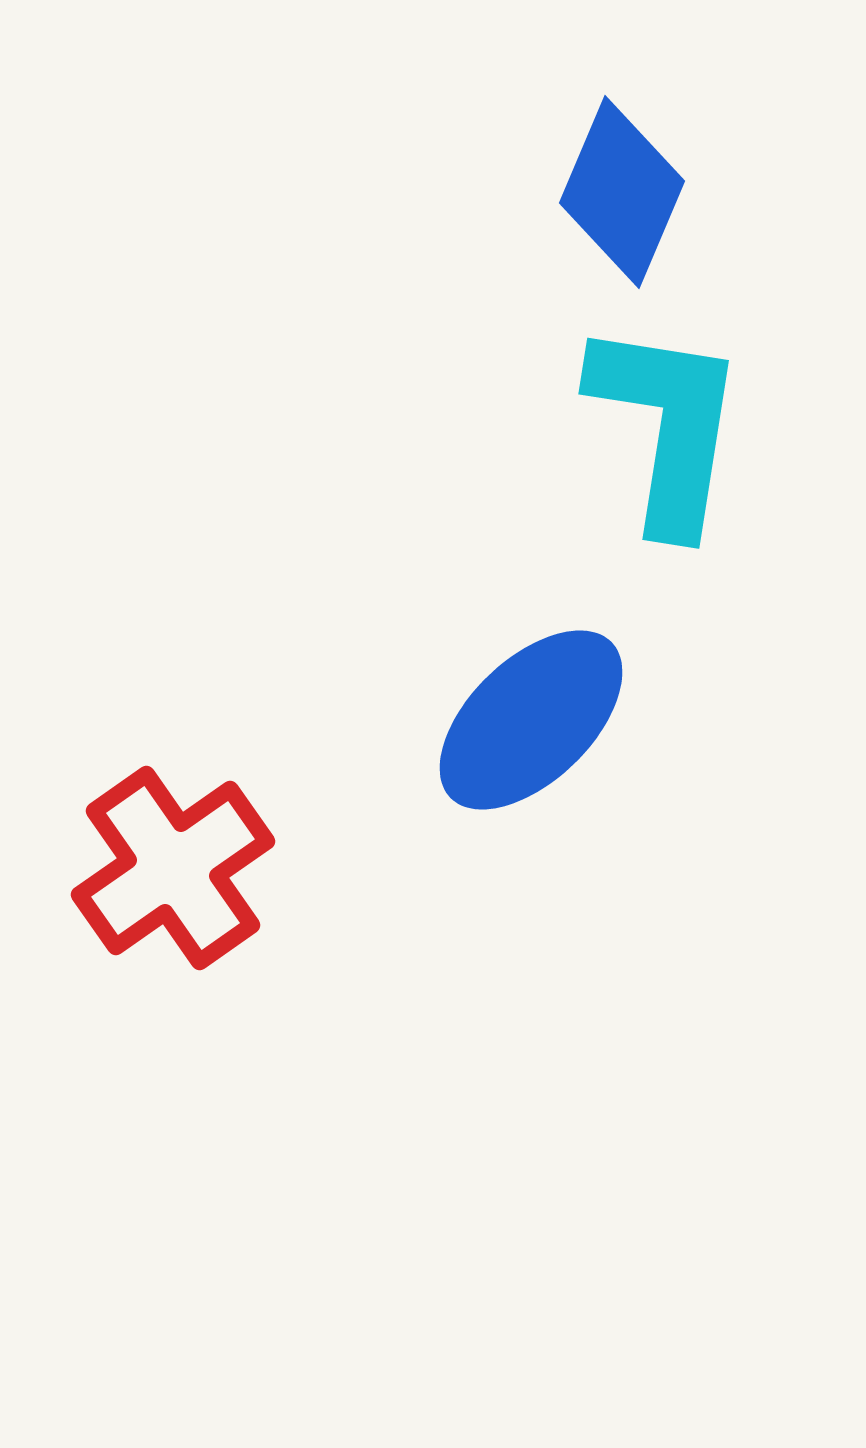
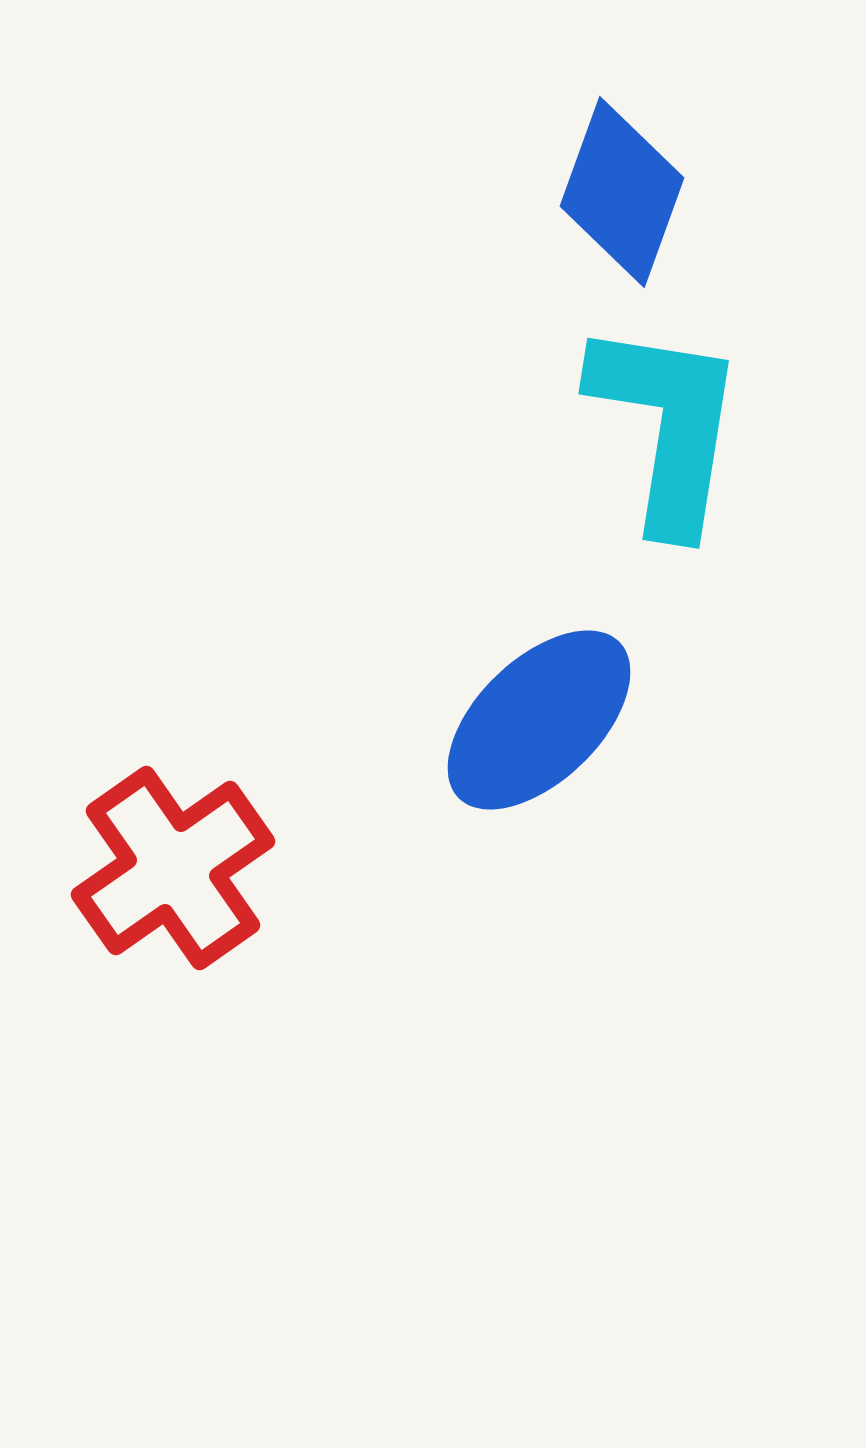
blue diamond: rotated 3 degrees counterclockwise
blue ellipse: moved 8 px right
